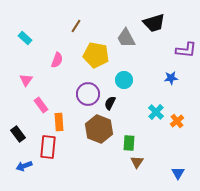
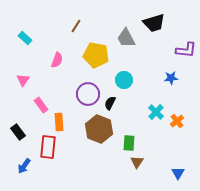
pink triangle: moved 3 px left
black rectangle: moved 2 px up
blue arrow: rotated 35 degrees counterclockwise
